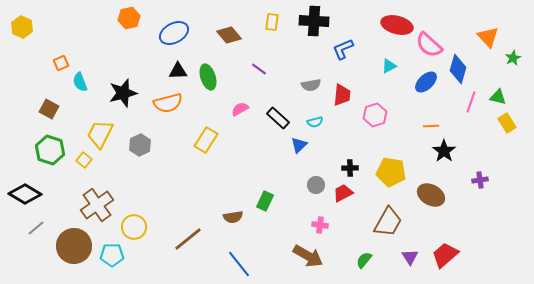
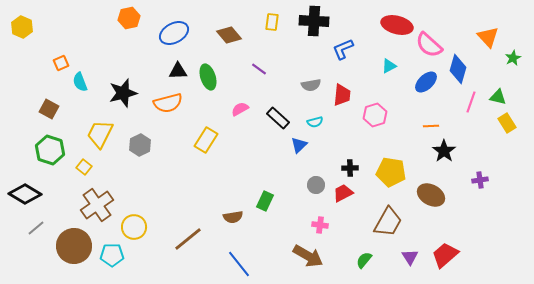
yellow square at (84, 160): moved 7 px down
